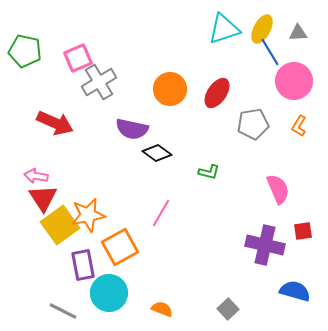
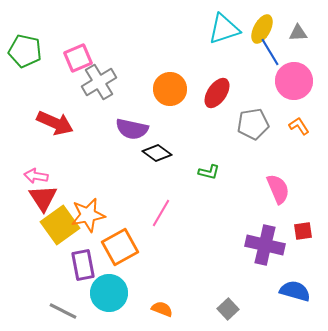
orange L-shape: rotated 115 degrees clockwise
